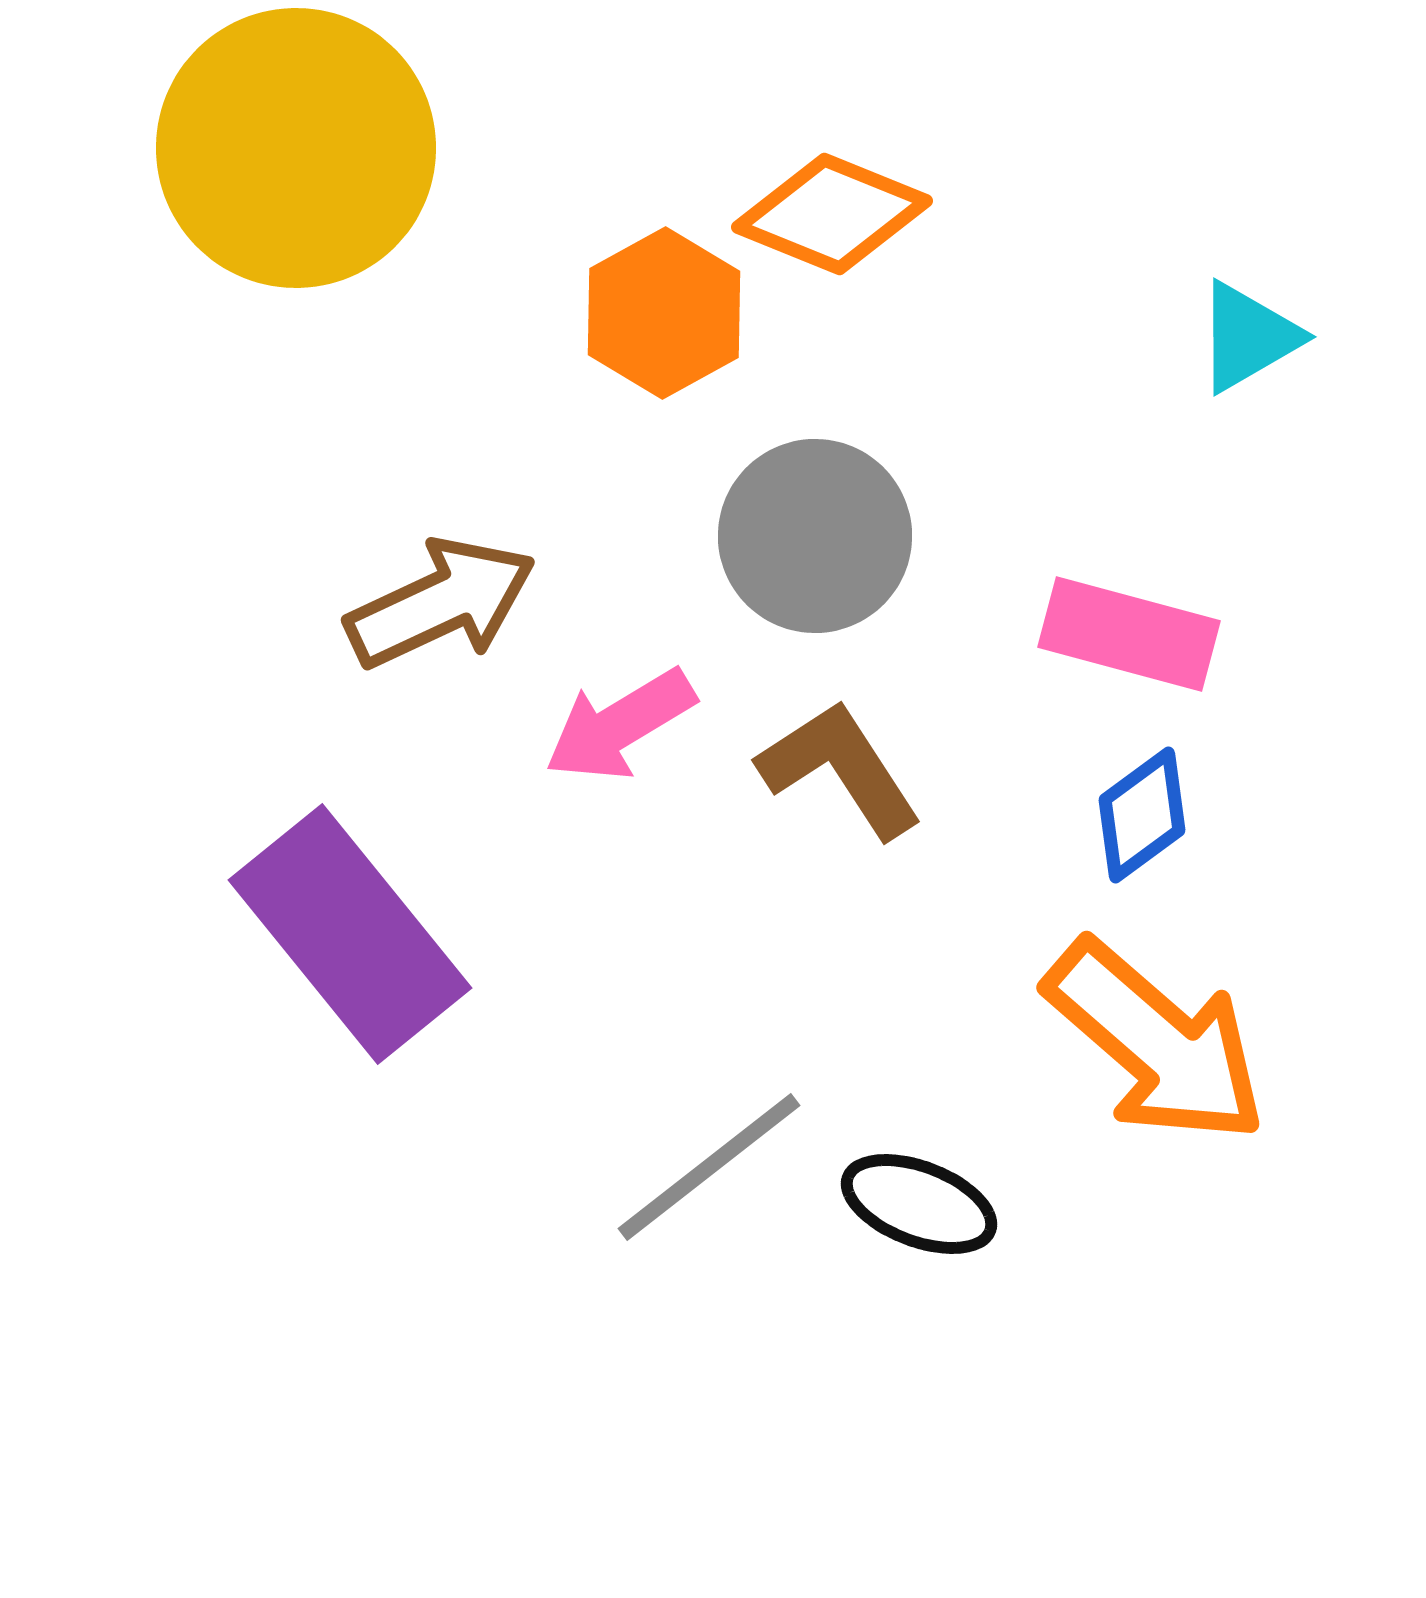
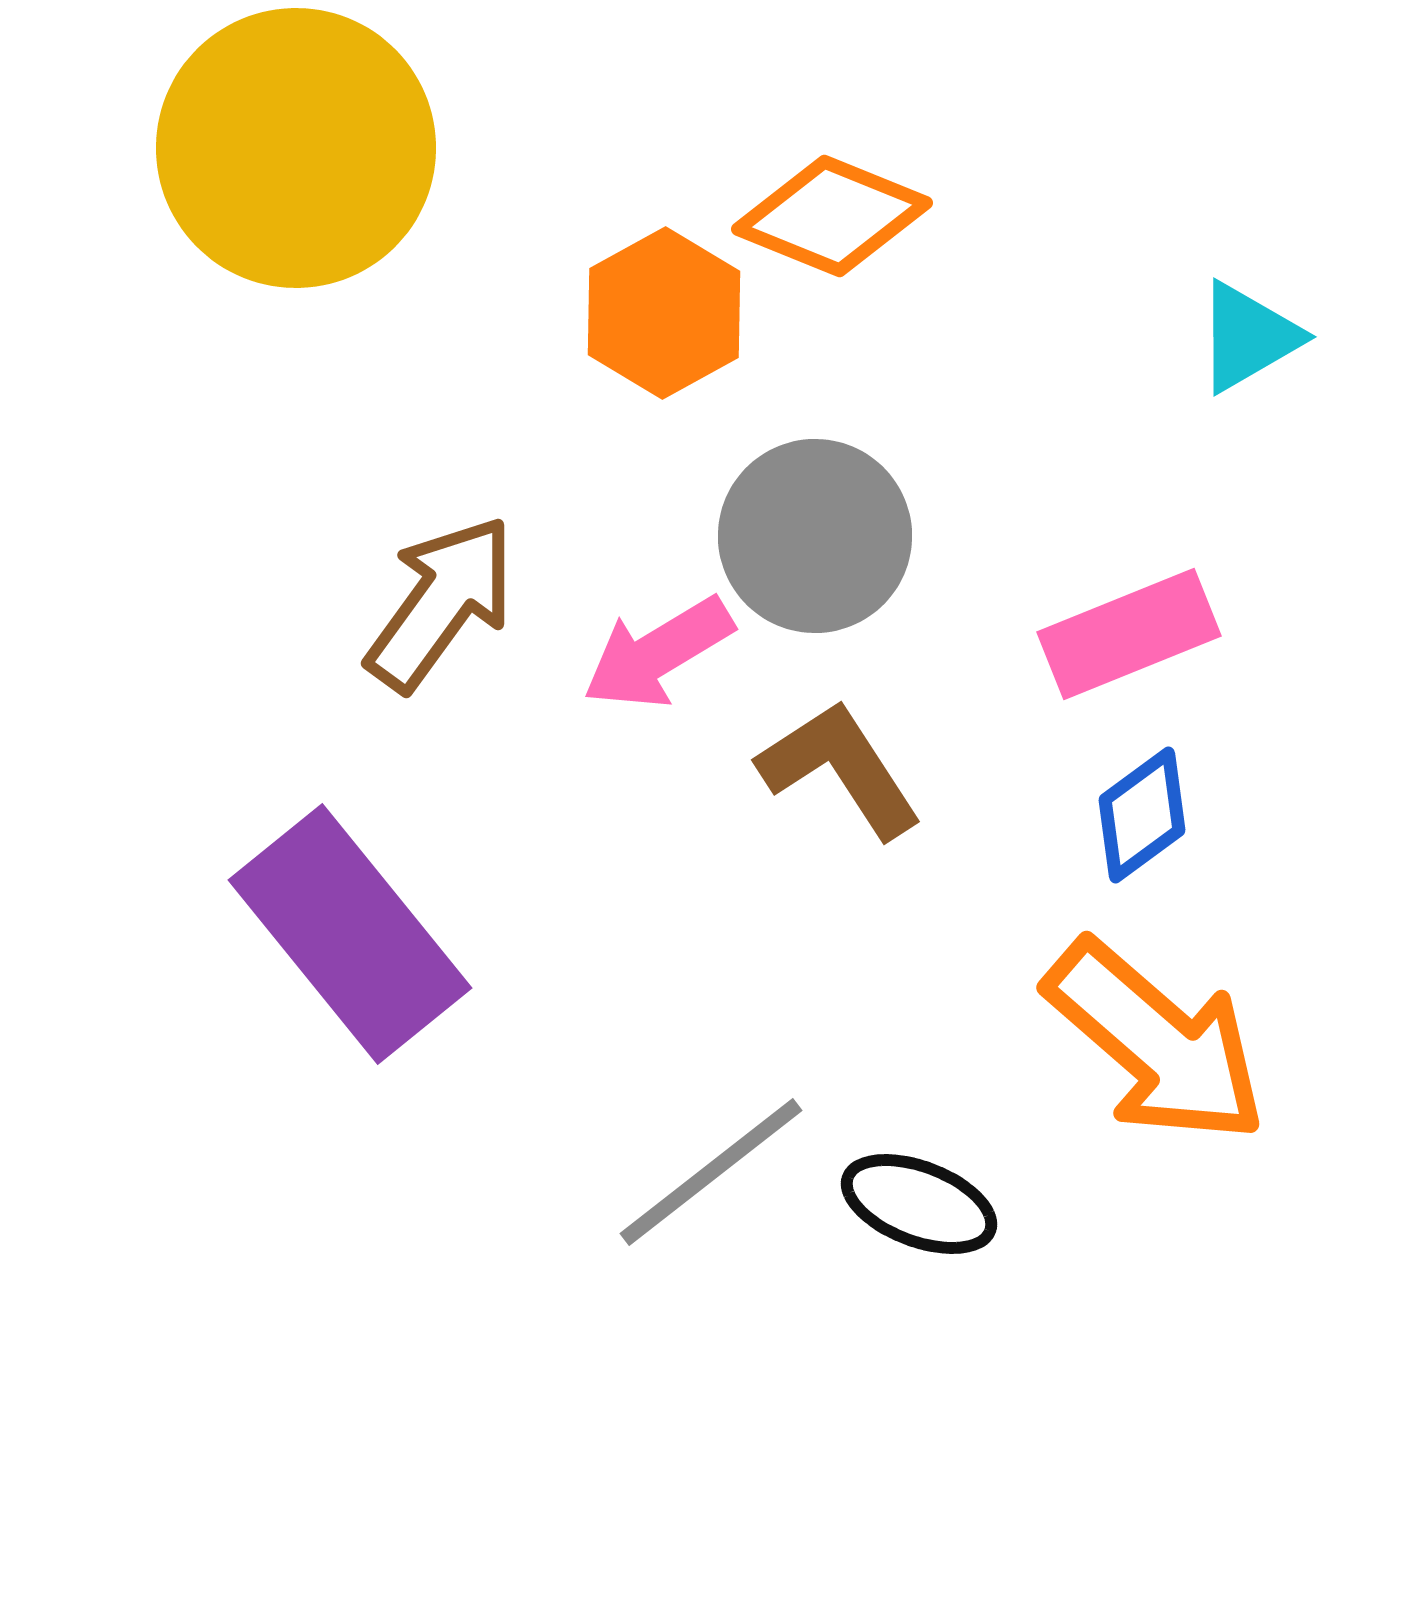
orange diamond: moved 2 px down
brown arrow: rotated 29 degrees counterclockwise
pink rectangle: rotated 37 degrees counterclockwise
pink arrow: moved 38 px right, 72 px up
gray line: moved 2 px right, 5 px down
